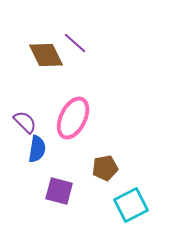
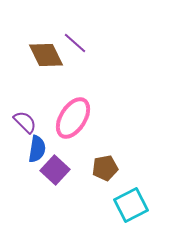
pink ellipse: rotated 6 degrees clockwise
purple square: moved 4 px left, 21 px up; rotated 28 degrees clockwise
